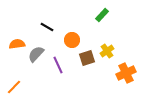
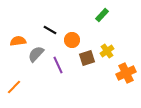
black line: moved 3 px right, 3 px down
orange semicircle: moved 1 px right, 3 px up
